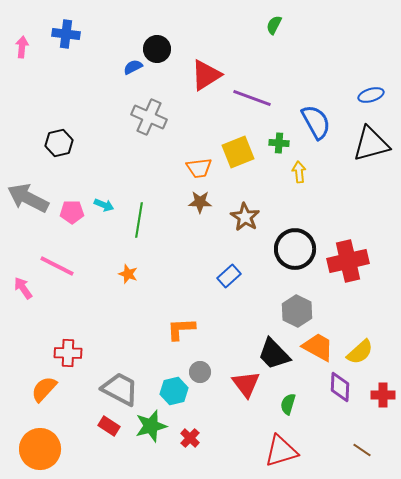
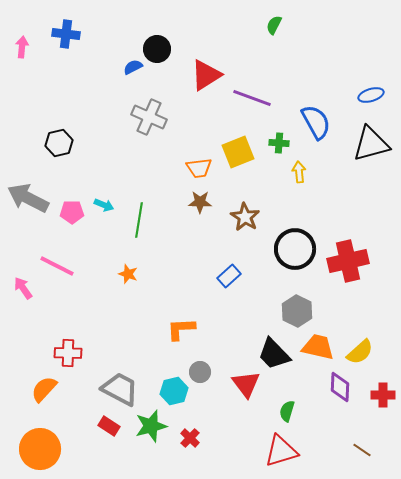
orange trapezoid at (318, 347): rotated 16 degrees counterclockwise
green semicircle at (288, 404): moved 1 px left, 7 px down
